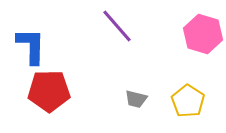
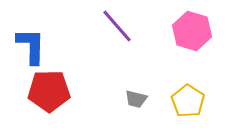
pink hexagon: moved 11 px left, 3 px up
